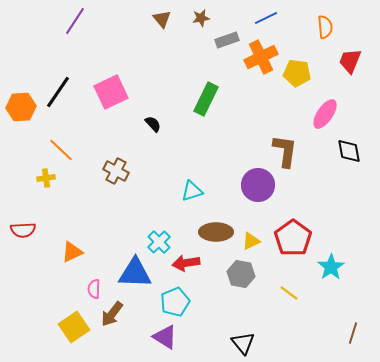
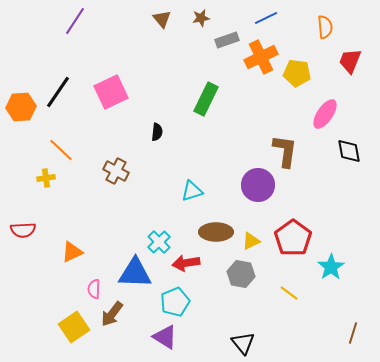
black semicircle: moved 4 px right, 8 px down; rotated 48 degrees clockwise
